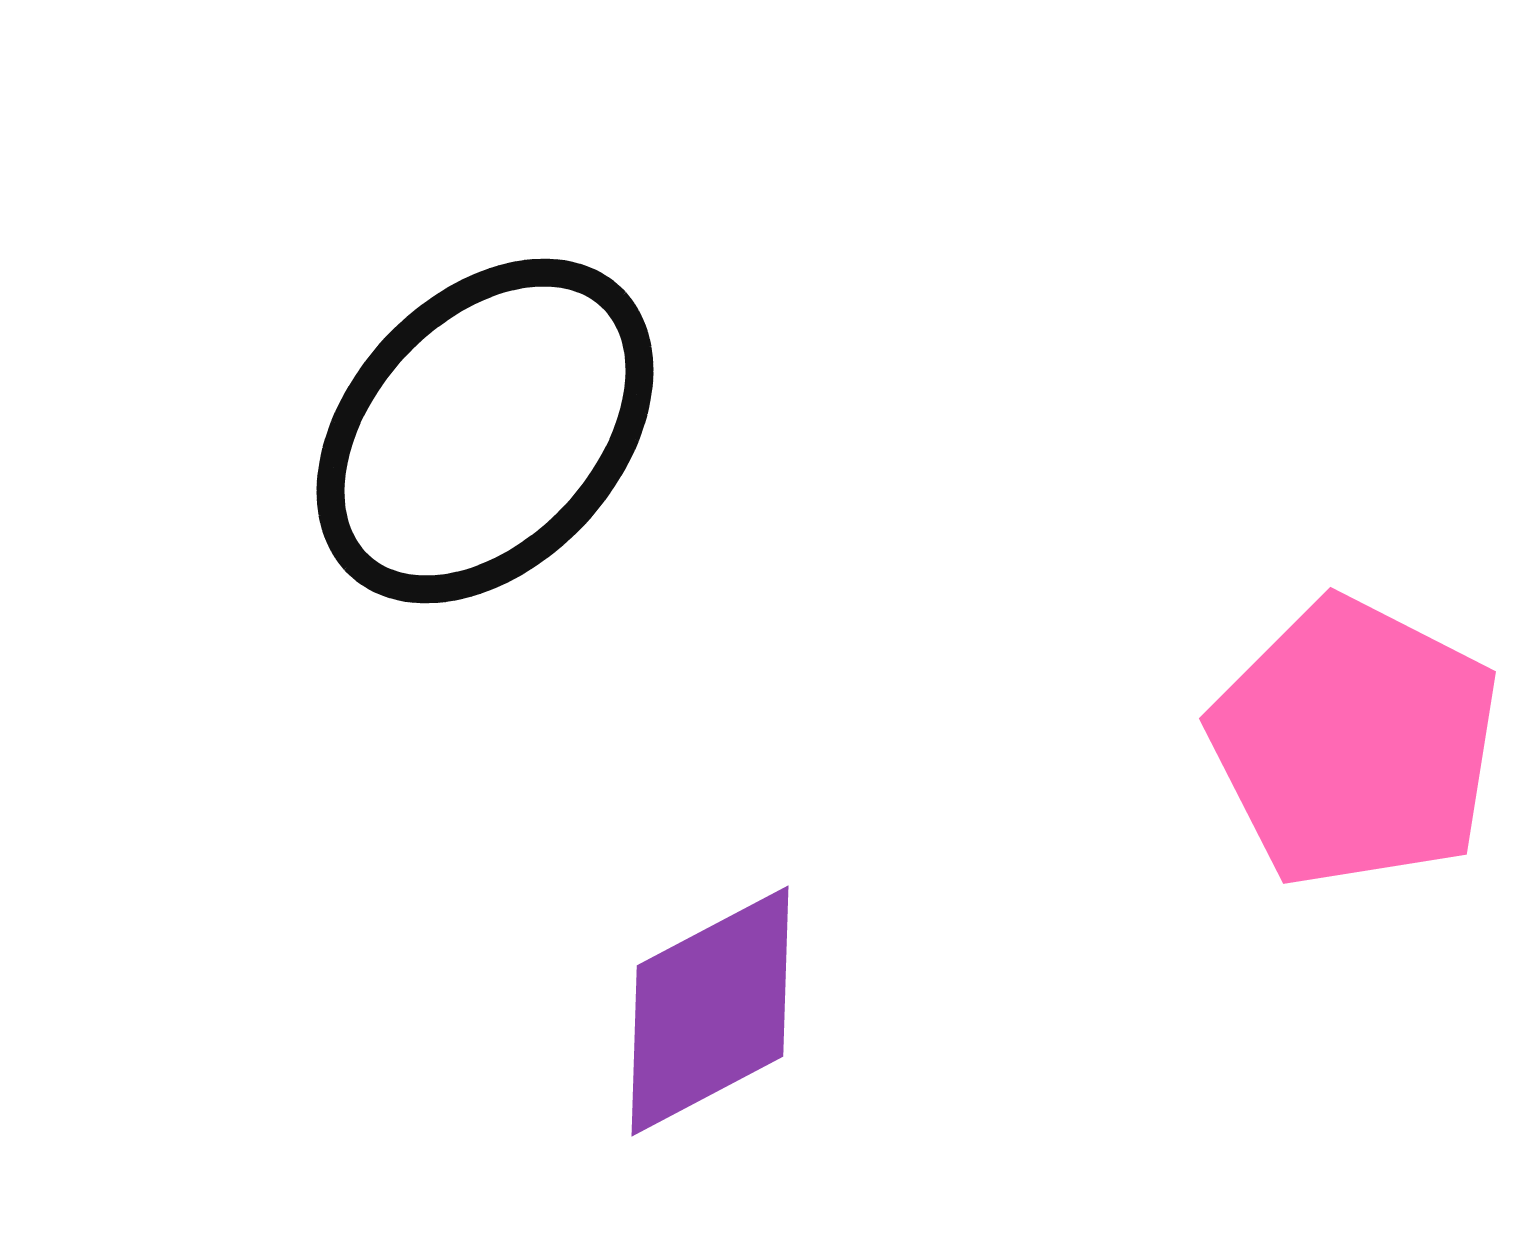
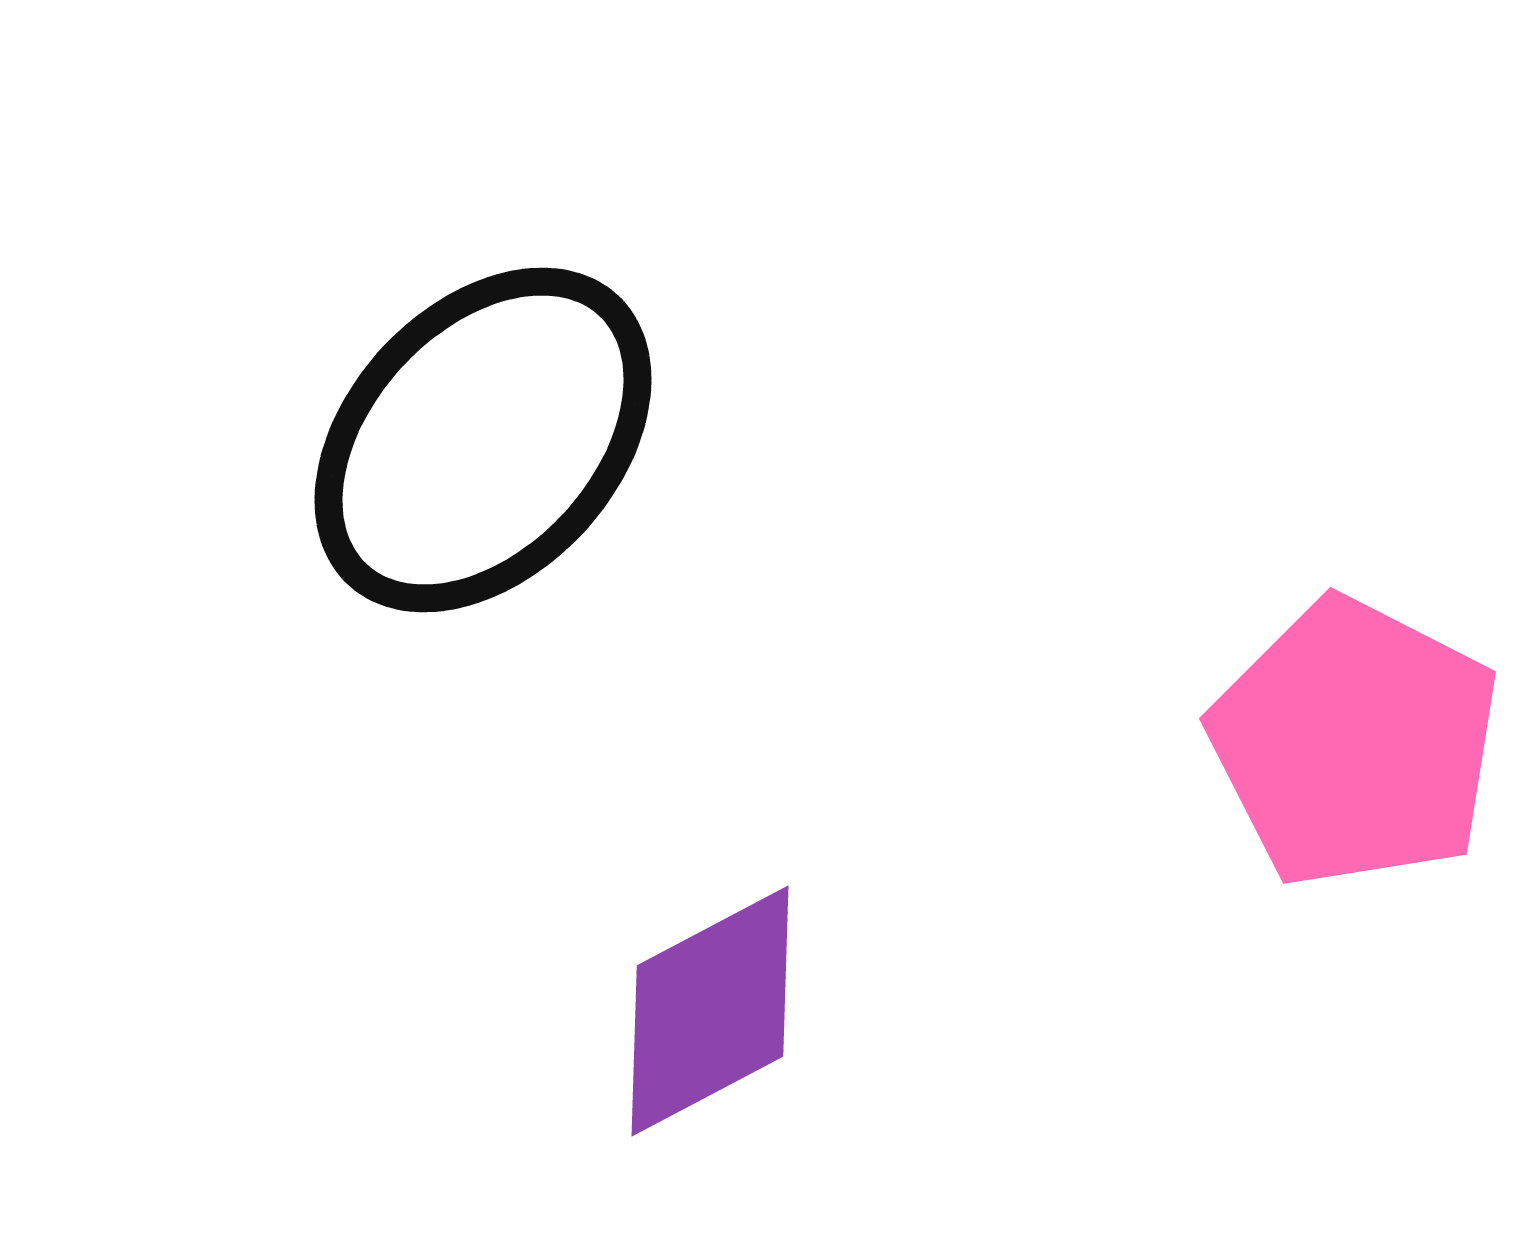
black ellipse: moved 2 px left, 9 px down
